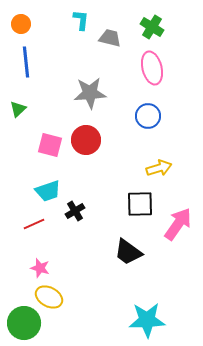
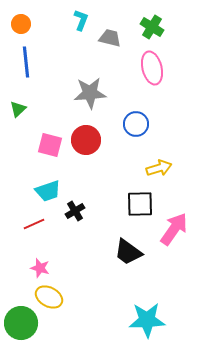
cyan L-shape: rotated 15 degrees clockwise
blue circle: moved 12 px left, 8 px down
pink arrow: moved 4 px left, 5 px down
green circle: moved 3 px left
